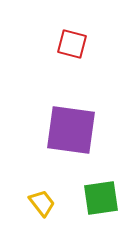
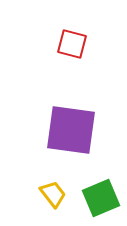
green square: rotated 15 degrees counterclockwise
yellow trapezoid: moved 11 px right, 9 px up
